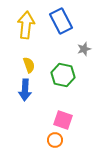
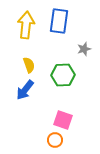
blue rectangle: moved 2 px left; rotated 35 degrees clockwise
green hexagon: rotated 15 degrees counterclockwise
blue arrow: rotated 35 degrees clockwise
